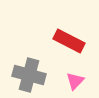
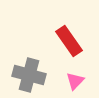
red rectangle: rotated 28 degrees clockwise
